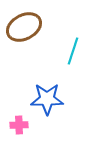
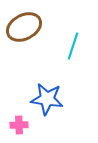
cyan line: moved 5 px up
blue star: rotated 8 degrees clockwise
